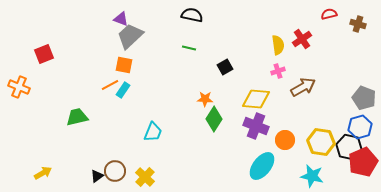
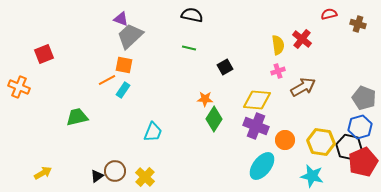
red cross: rotated 18 degrees counterclockwise
orange line: moved 3 px left, 5 px up
yellow diamond: moved 1 px right, 1 px down
